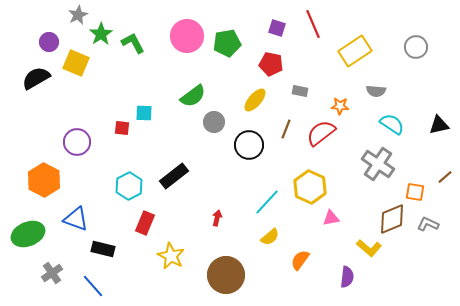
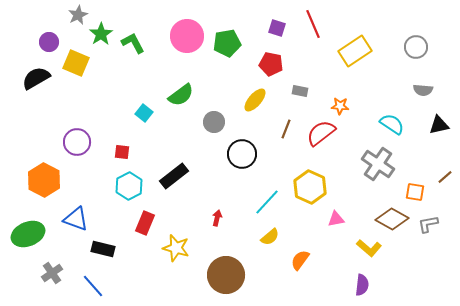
gray semicircle at (376, 91): moved 47 px right, 1 px up
green semicircle at (193, 96): moved 12 px left, 1 px up
cyan square at (144, 113): rotated 36 degrees clockwise
red square at (122, 128): moved 24 px down
black circle at (249, 145): moved 7 px left, 9 px down
pink triangle at (331, 218): moved 5 px right, 1 px down
brown diamond at (392, 219): rotated 52 degrees clockwise
gray L-shape at (428, 224): rotated 35 degrees counterclockwise
yellow star at (171, 256): moved 5 px right, 8 px up; rotated 12 degrees counterclockwise
purple semicircle at (347, 277): moved 15 px right, 8 px down
